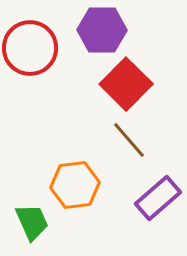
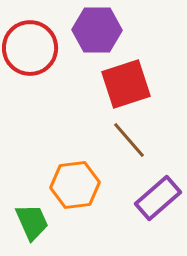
purple hexagon: moved 5 px left
red square: rotated 27 degrees clockwise
